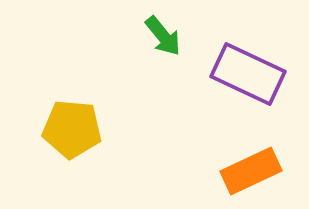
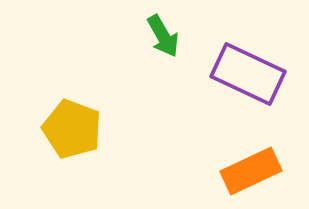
green arrow: rotated 9 degrees clockwise
yellow pentagon: rotated 16 degrees clockwise
